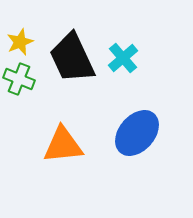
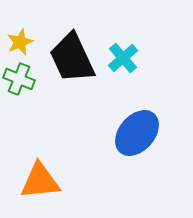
orange triangle: moved 23 px left, 36 px down
